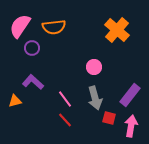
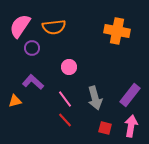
orange cross: moved 1 px down; rotated 30 degrees counterclockwise
pink circle: moved 25 px left
red square: moved 4 px left, 10 px down
